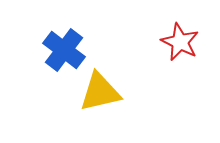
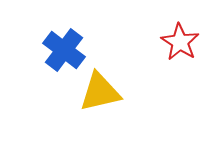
red star: rotated 6 degrees clockwise
